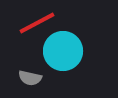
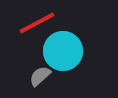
gray semicircle: moved 10 px right, 2 px up; rotated 125 degrees clockwise
